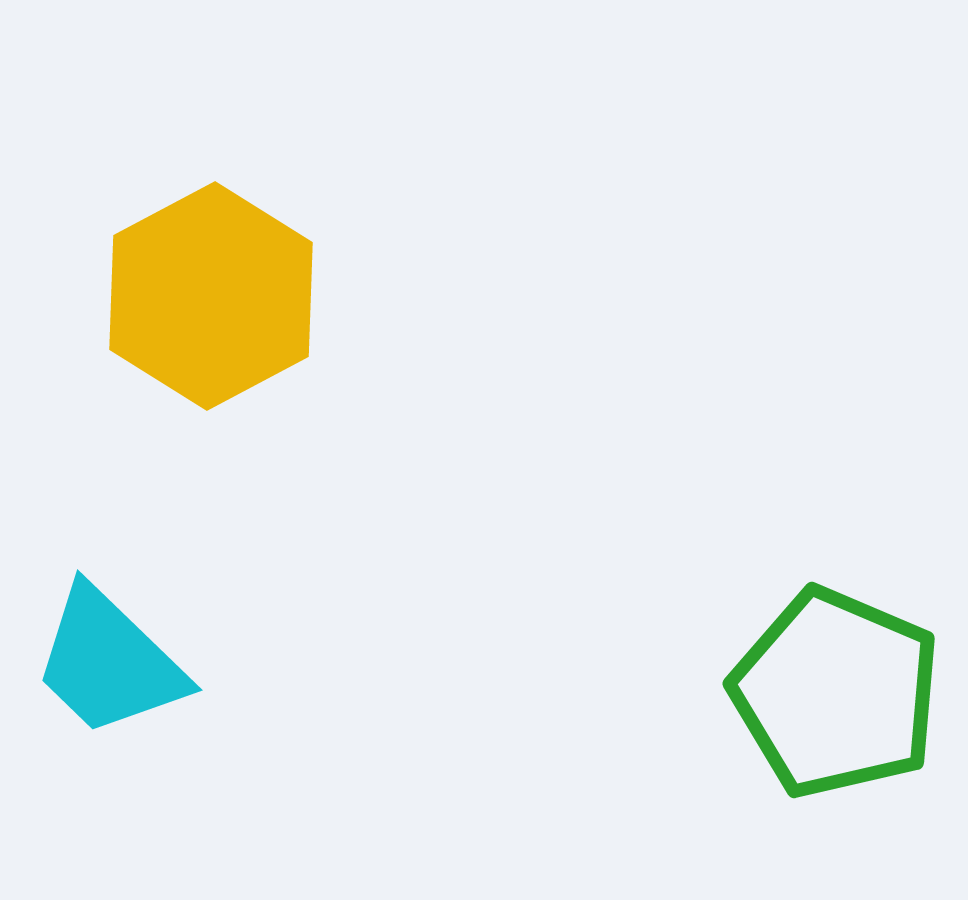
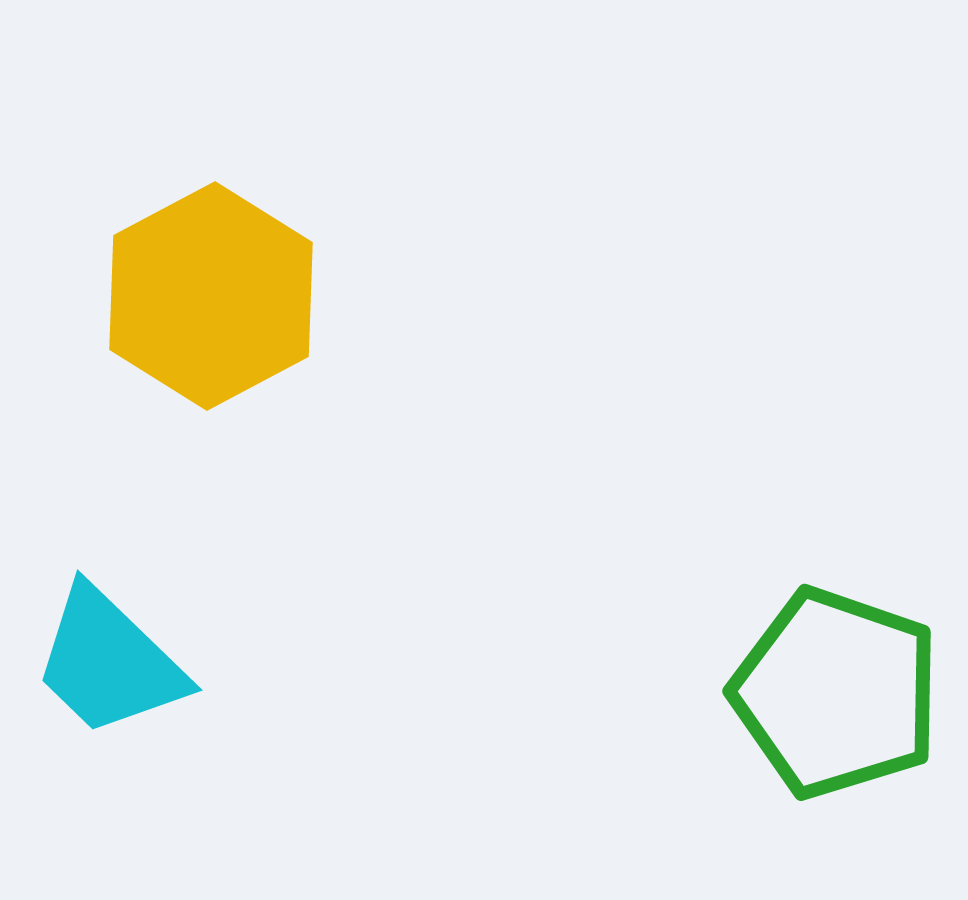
green pentagon: rotated 4 degrees counterclockwise
